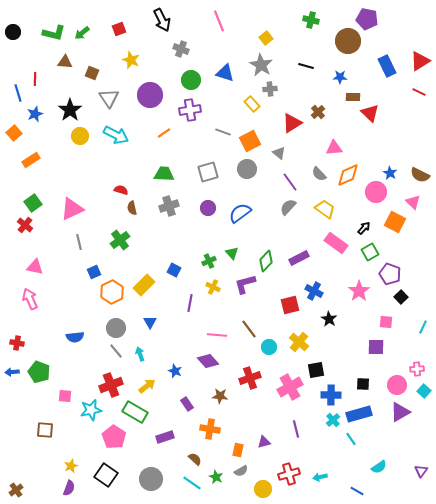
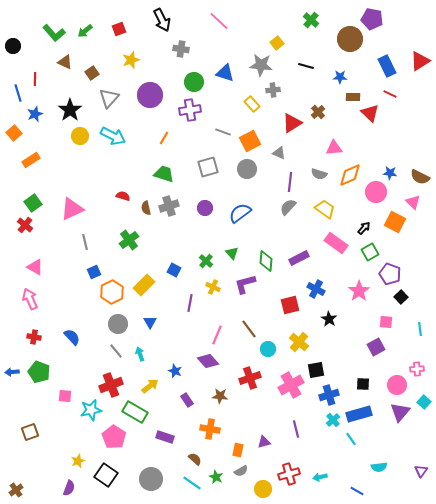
purple pentagon at (367, 19): moved 5 px right
green cross at (311, 20): rotated 28 degrees clockwise
pink line at (219, 21): rotated 25 degrees counterclockwise
black circle at (13, 32): moved 14 px down
green L-shape at (54, 33): rotated 35 degrees clockwise
green arrow at (82, 33): moved 3 px right, 2 px up
yellow square at (266, 38): moved 11 px right, 5 px down
brown circle at (348, 41): moved 2 px right, 2 px up
gray cross at (181, 49): rotated 14 degrees counterclockwise
yellow star at (131, 60): rotated 30 degrees clockwise
brown triangle at (65, 62): rotated 21 degrees clockwise
gray star at (261, 65): rotated 25 degrees counterclockwise
brown square at (92, 73): rotated 32 degrees clockwise
green circle at (191, 80): moved 3 px right, 2 px down
gray cross at (270, 89): moved 3 px right, 1 px down
red line at (419, 92): moved 29 px left, 2 px down
gray triangle at (109, 98): rotated 15 degrees clockwise
orange line at (164, 133): moved 5 px down; rotated 24 degrees counterclockwise
cyan arrow at (116, 135): moved 3 px left, 1 px down
gray triangle at (279, 153): rotated 16 degrees counterclockwise
gray square at (208, 172): moved 5 px up
blue star at (390, 173): rotated 24 degrees counterclockwise
green trapezoid at (164, 174): rotated 15 degrees clockwise
gray semicircle at (319, 174): rotated 28 degrees counterclockwise
orange diamond at (348, 175): moved 2 px right
brown semicircle at (420, 175): moved 2 px down
purple line at (290, 182): rotated 42 degrees clockwise
red semicircle at (121, 190): moved 2 px right, 6 px down
brown semicircle at (132, 208): moved 14 px right
purple circle at (208, 208): moved 3 px left
green cross at (120, 240): moved 9 px right
gray line at (79, 242): moved 6 px right
green cross at (209, 261): moved 3 px left; rotated 24 degrees counterclockwise
green diamond at (266, 261): rotated 40 degrees counterclockwise
pink triangle at (35, 267): rotated 18 degrees clockwise
blue cross at (314, 291): moved 2 px right, 2 px up
cyan line at (423, 327): moved 3 px left, 2 px down; rotated 32 degrees counterclockwise
gray circle at (116, 328): moved 2 px right, 4 px up
pink line at (217, 335): rotated 72 degrees counterclockwise
blue semicircle at (75, 337): moved 3 px left; rotated 126 degrees counterclockwise
red cross at (17, 343): moved 17 px right, 6 px up
cyan circle at (269, 347): moved 1 px left, 2 px down
purple square at (376, 347): rotated 30 degrees counterclockwise
yellow arrow at (147, 386): moved 3 px right
pink cross at (290, 387): moved 1 px right, 2 px up
cyan square at (424, 391): moved 11 px down
blue cross at (331, 395): moved 2 px left; rotated 18 degrees counterclockwise
purple rectangle at (187, 404): moved 4 px up
purple triangle at (400, 412): rotated 20 degrees counterclockwise
brown square at (45, 430): moved 15 px left, 2 px down; rotated 24 degrees counterclockwise
purple rectangle at (165, 437): rotated 36 degrees clockwise
yellow star at (71, 466): moved 7 px right, 5 px up
cyan semicircle at (379, 467): rotated 28 degrees clockwise
